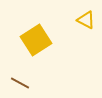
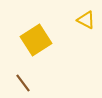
brown line: moved 3 px right; rotated 24 degrees clockwise
